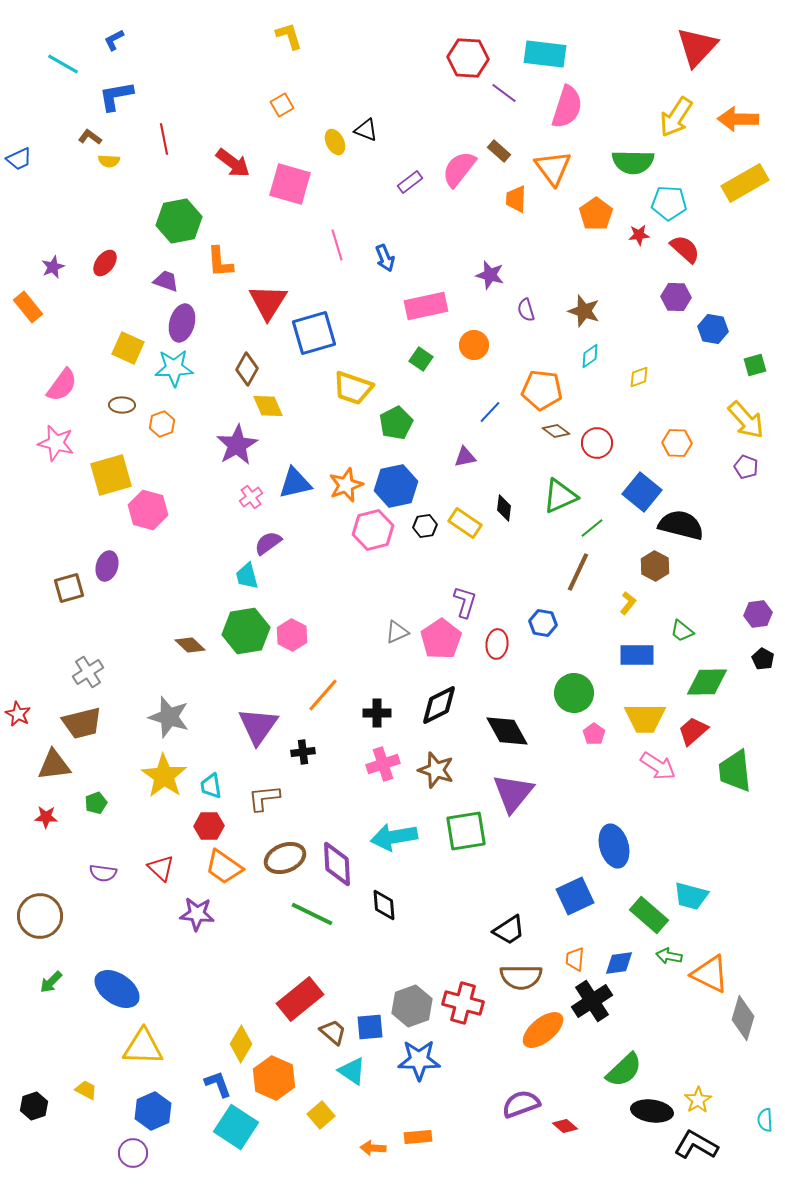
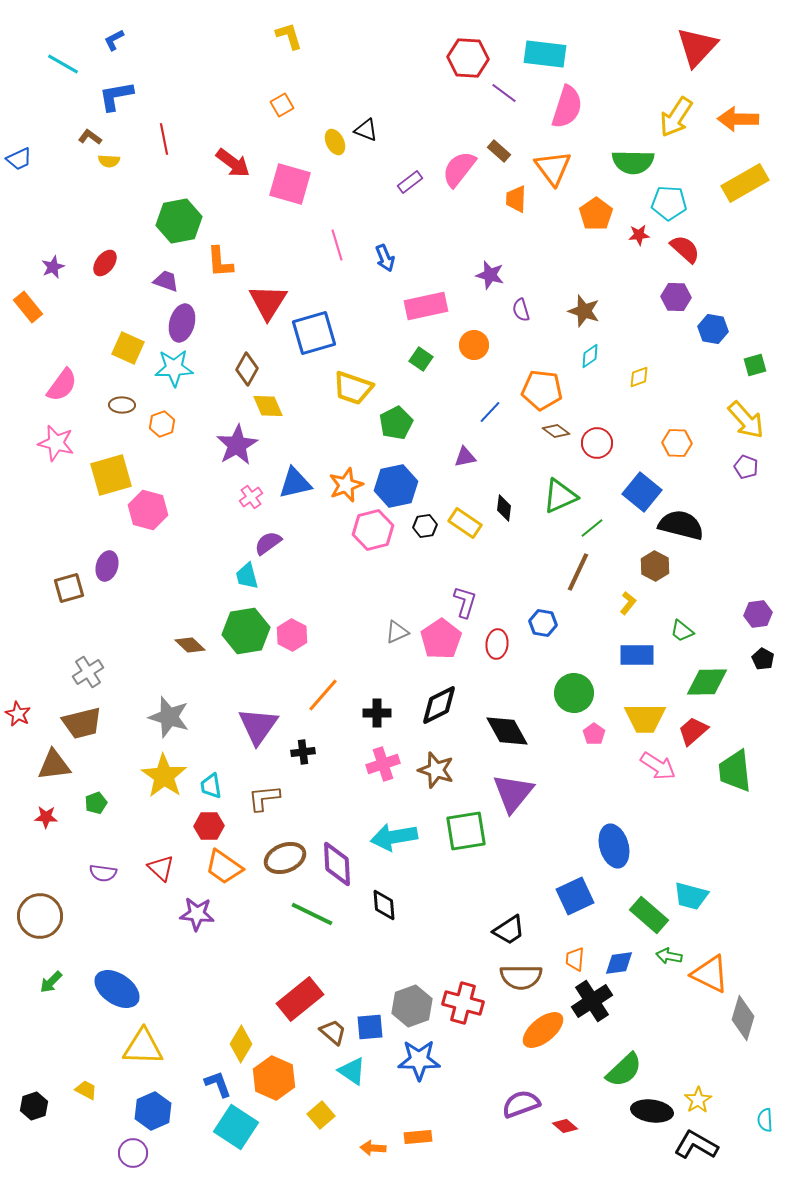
purple semicircle at (526, 310): moved 5 px left
